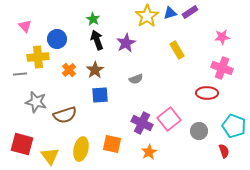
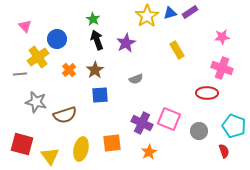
yellow cross: rotated 30 degrees counterclockwise
pink square: rotated 30 degrees counterclockwise
orange square: moved 1 px up; rotated 18 degrees counterclockwise
